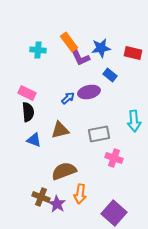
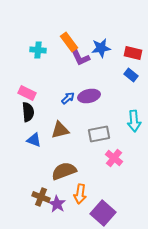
blue rectangle: moved 21 px right
purple ellipse: moved 4 px down
pink cross: rotated 18 degrees clockwise
purple square: moved 11 px left
